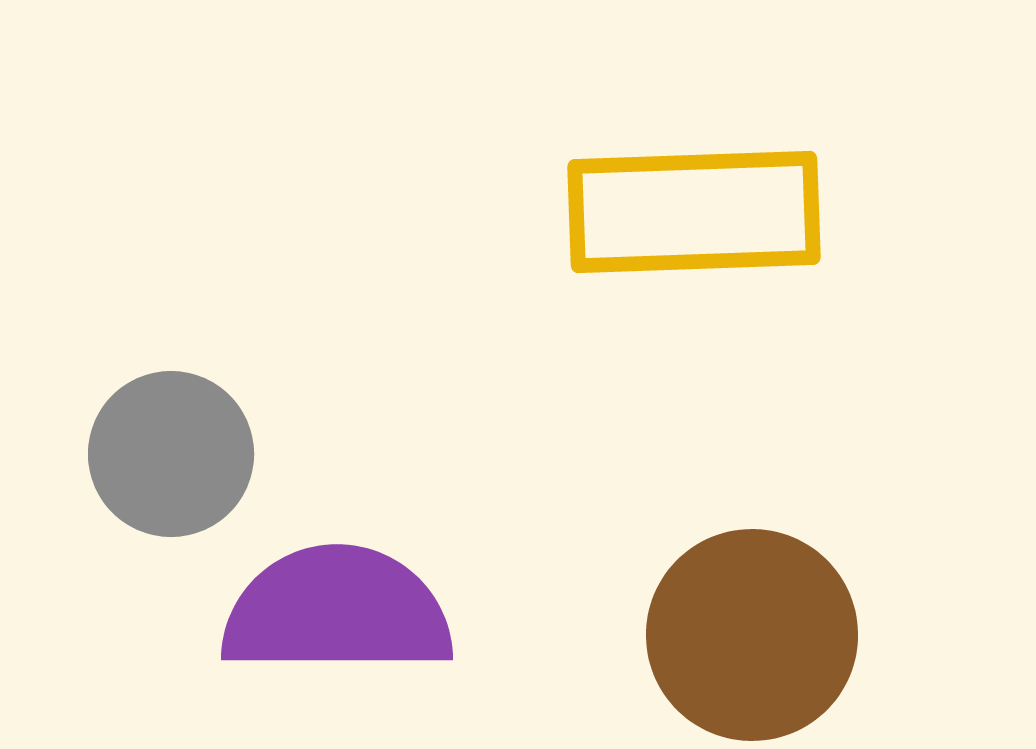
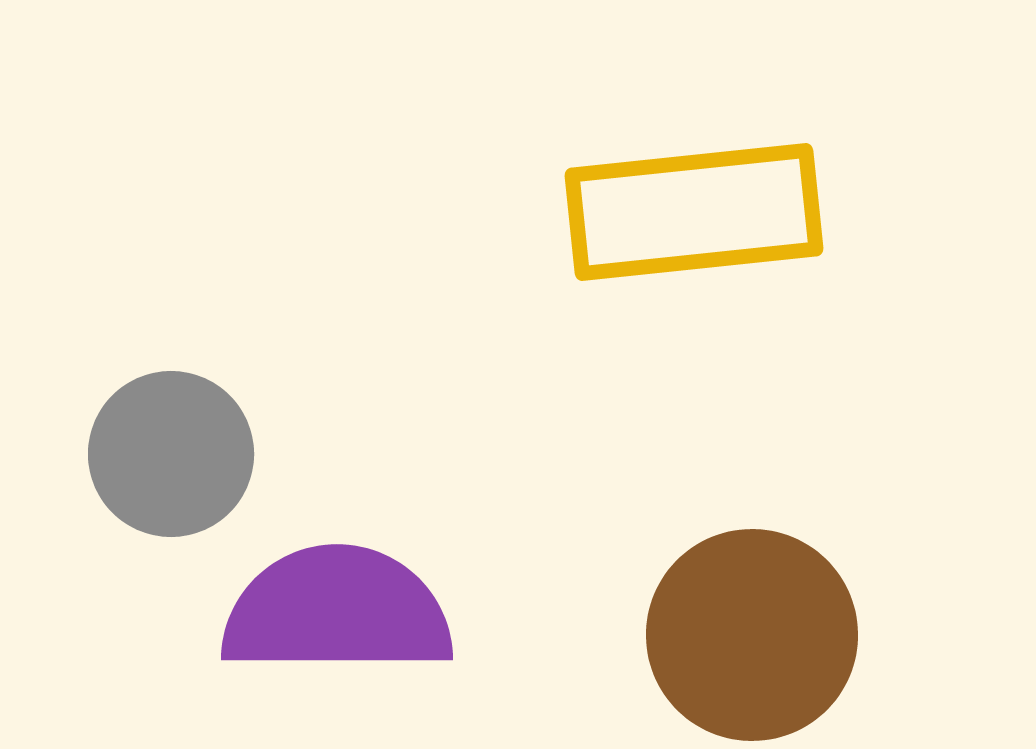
yellow rectangle: rotated 4 degrees counterclockwise
